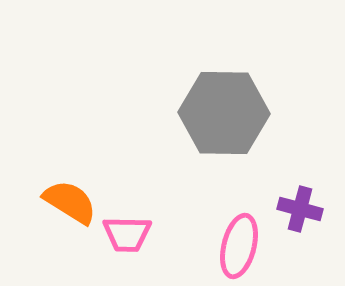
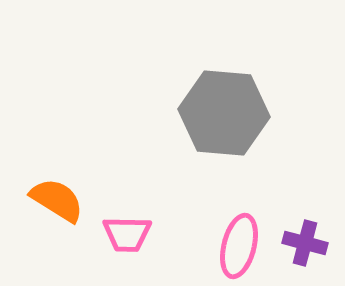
gray hexagon: rotated 4 degrees clockwise
orange semicircle: moved 13 px left, 2 px up
purple cross: moved 5 px right, 34 px down
